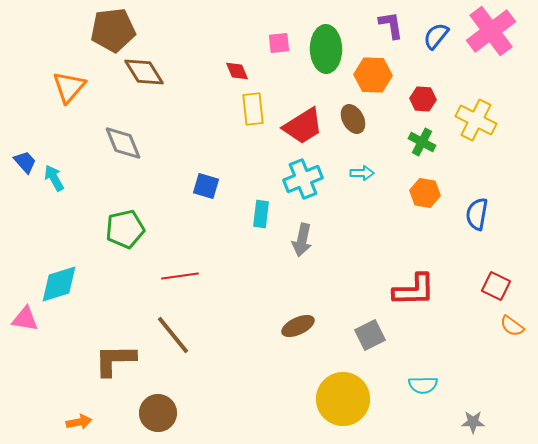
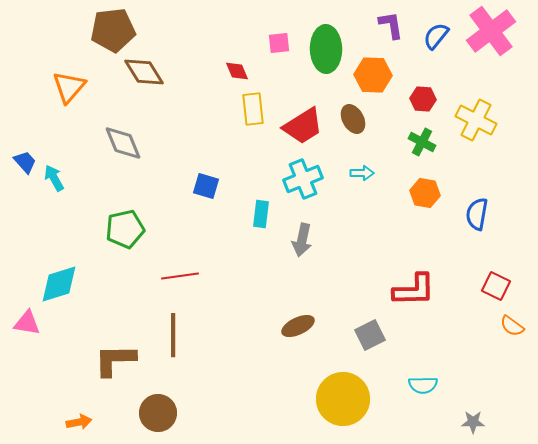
pink triangle at (25, 319): moved 2 px right, 4 px down
brown line at (173, 335): rotated 39 degrees clockwise
